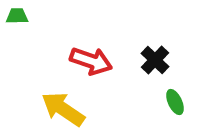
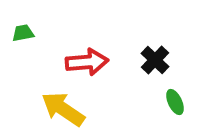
green trapezoid: moved 6 px right, 17 px down; rotated 10 degrees counterclockwise
red arrow: moved 4 px left, 1 px down; rotated 24 degrees counterclockwise
